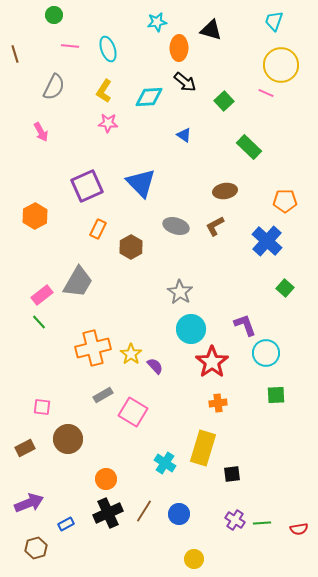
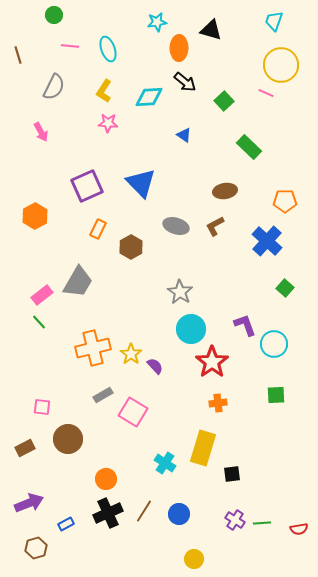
brown line at (15, 54): moved 3 px right, 1 px down
cyan circle at (266, 353): moved 8 px right, 9 px up
